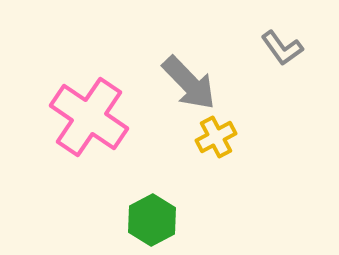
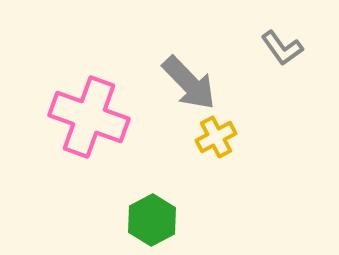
pink cross: rotated 14 degrees counterclockwise
